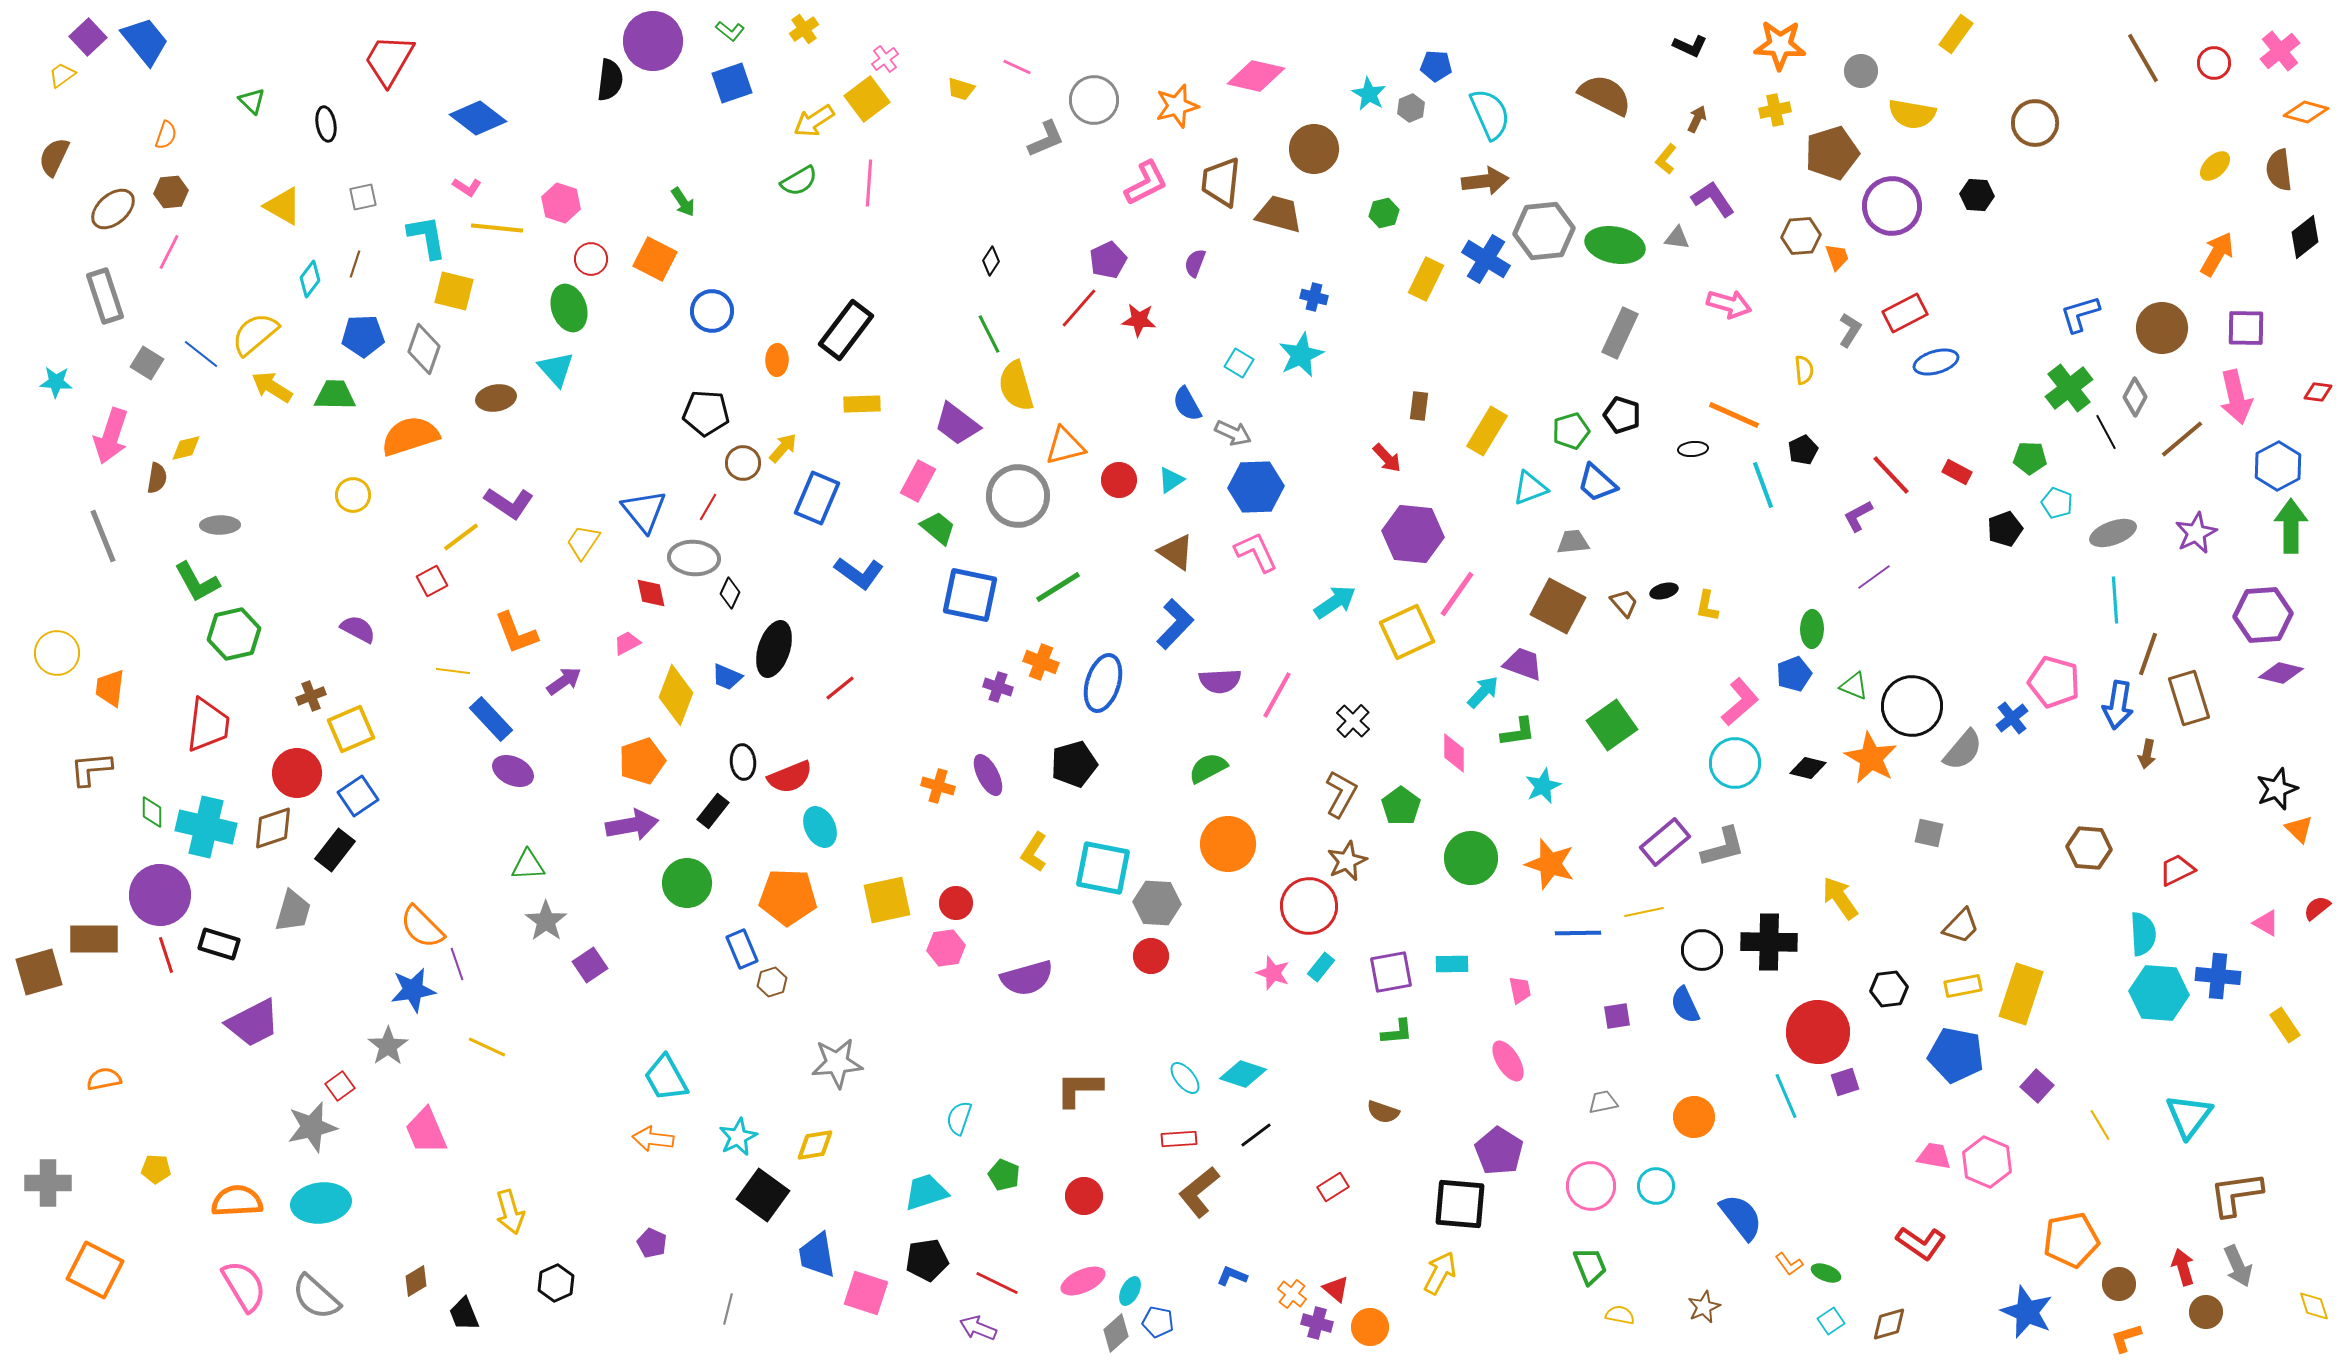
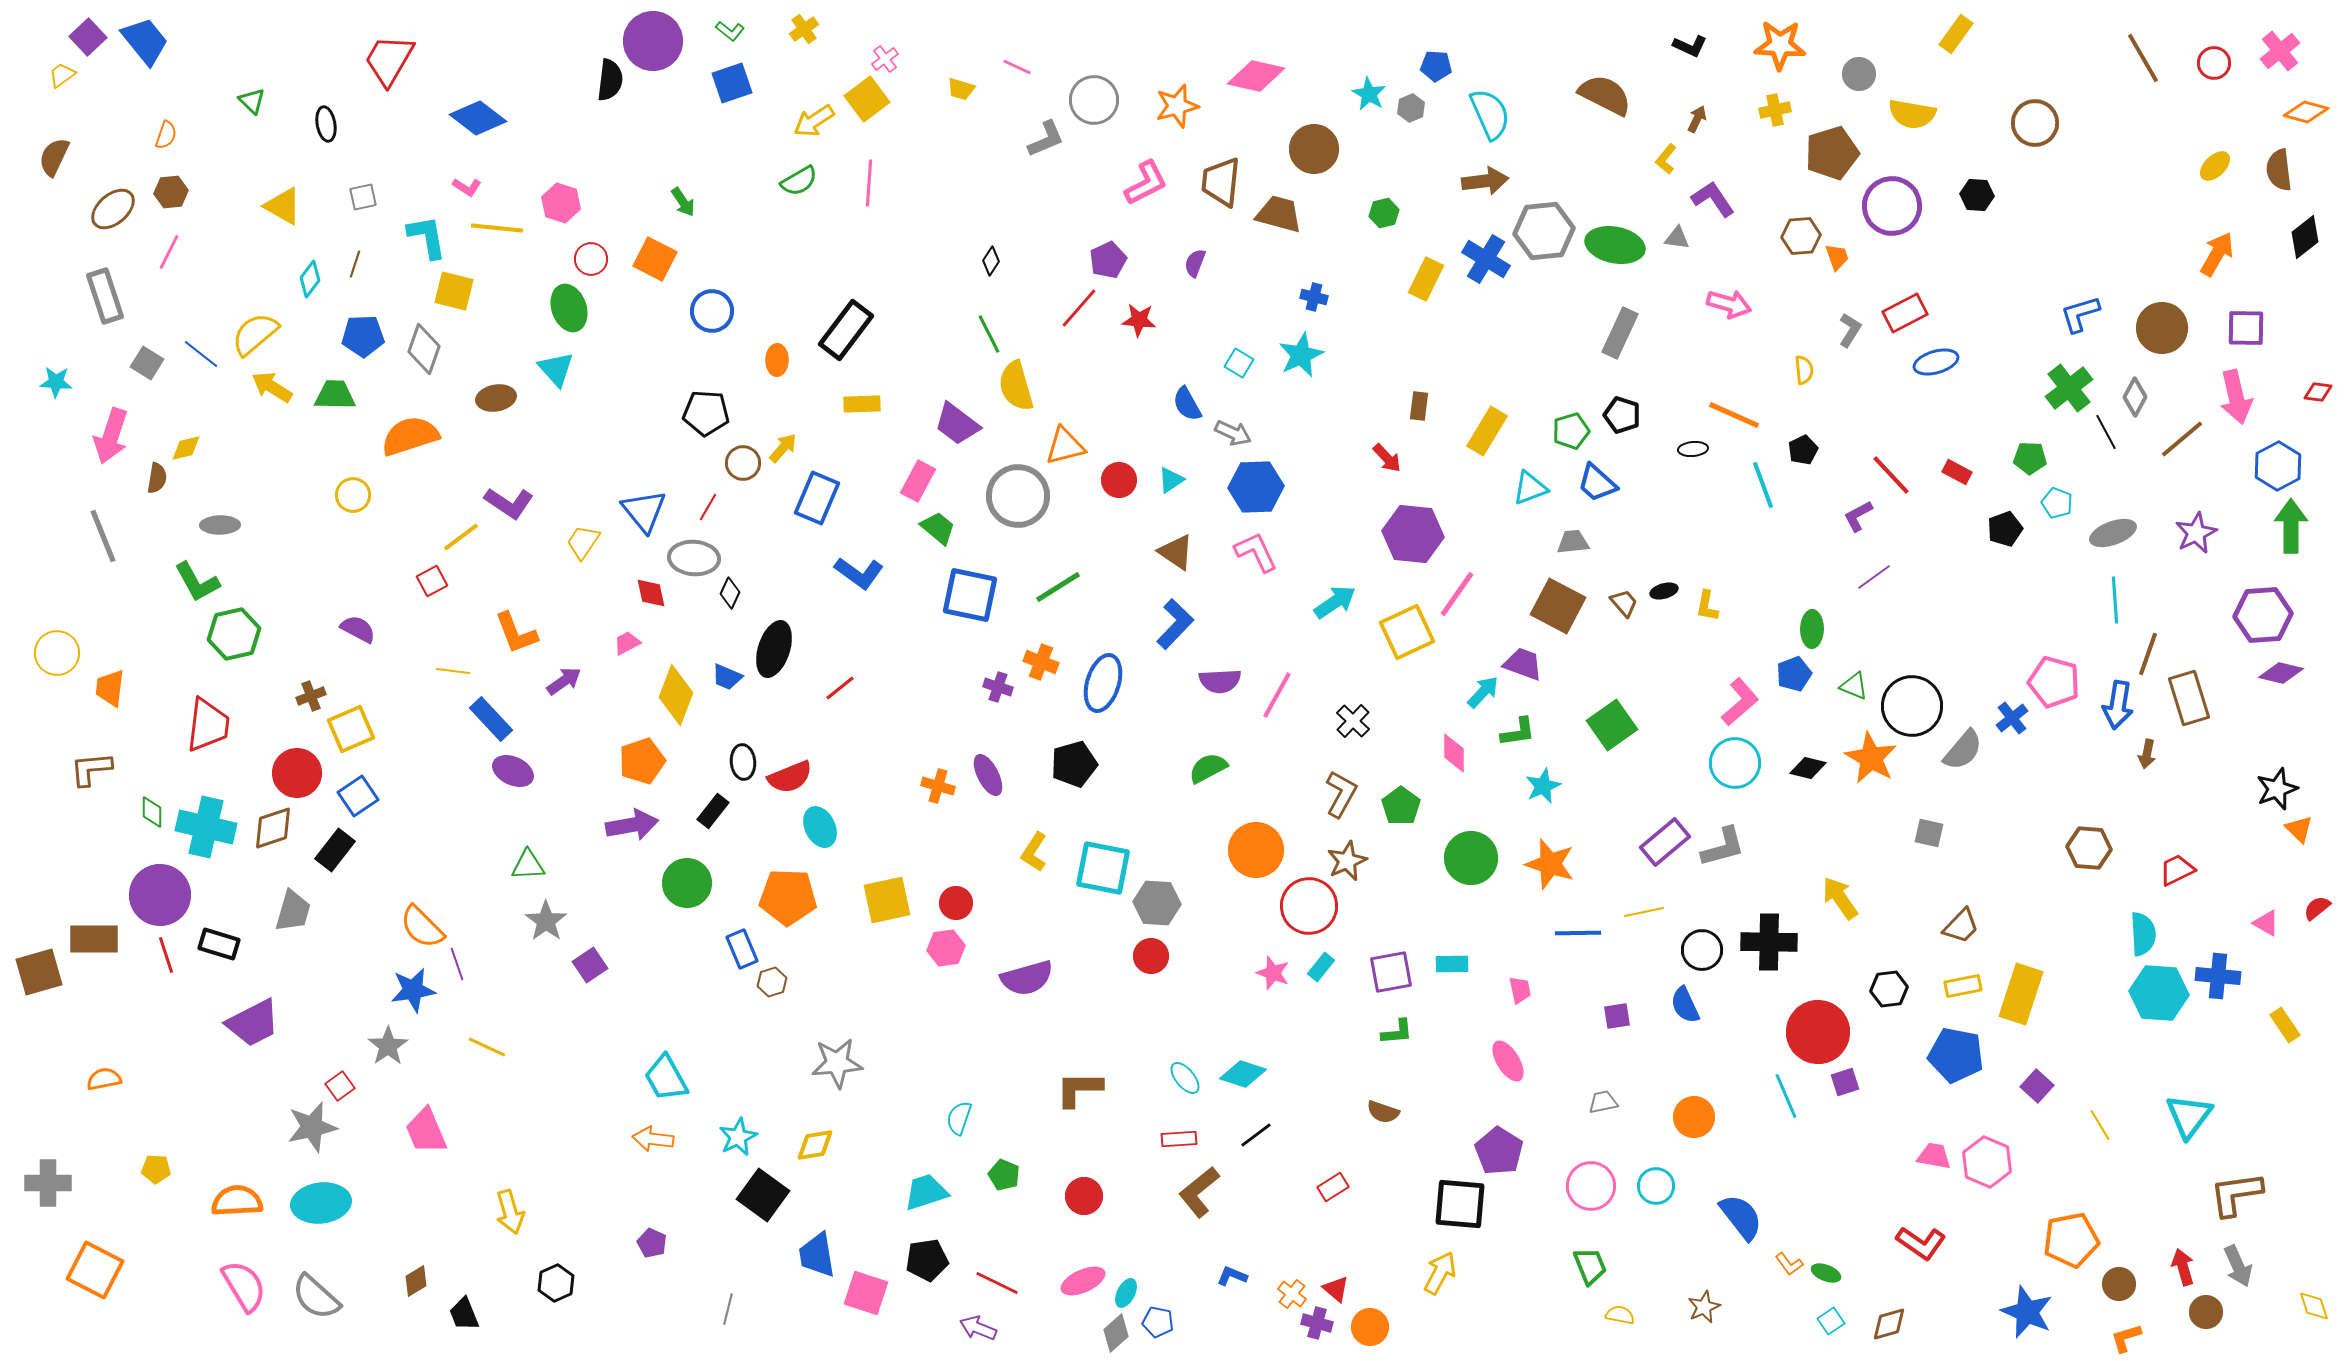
gray circle at (1861, 71): moved 2 px left, 3 px down
orange circle at (1228, 844): moved 28 px right, 6 px down
cyan ellipse at (1130, 1291): moved 4 px left, 2 px down
